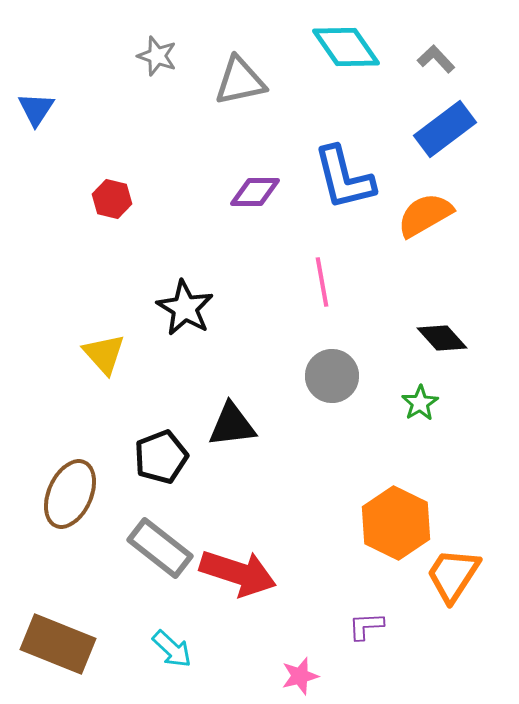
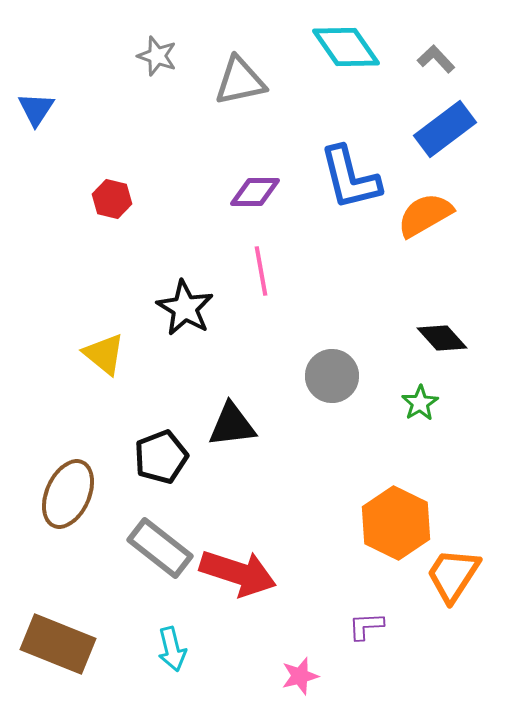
blue L-shape: moved 6 px right
pink line: moved 61 px left, 11 px up
yellow triangle: rotated 9 degrees counterclockwise
brown ellipse: moved 2 px left
cyan arrow: rotated 33 degrees clockwise
